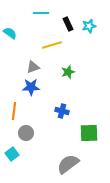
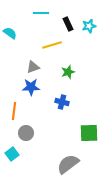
blue cross: moved 9 px up
